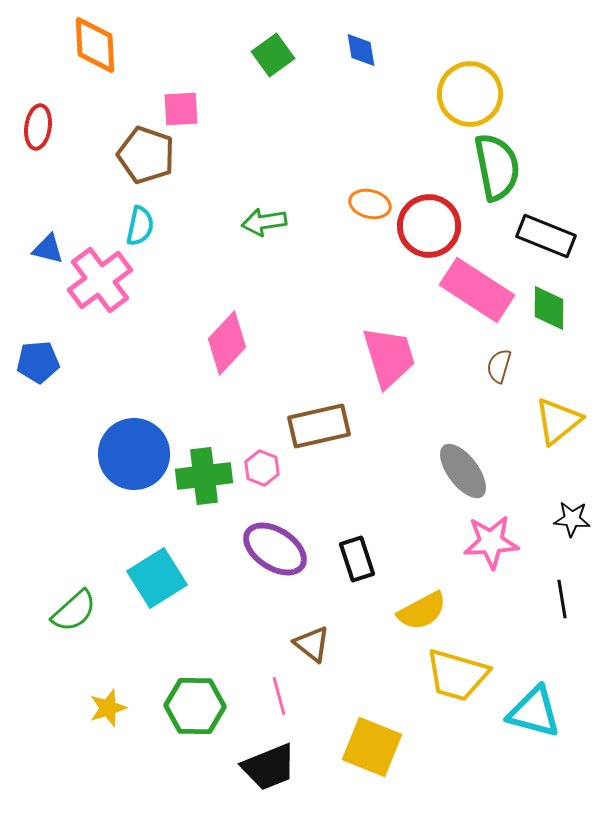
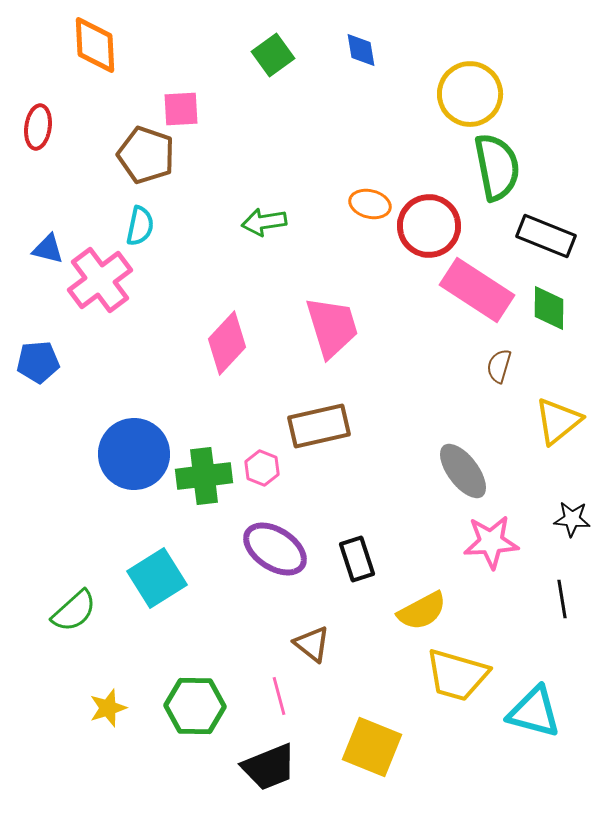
pink trapezoid at (389, 357): moved 57 px left, 30 px up
